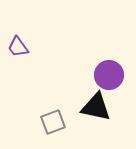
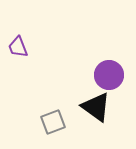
purple trapezoid: rotated 15 degrees clockwise
black triangle: rotated 24 degrees clockwise
